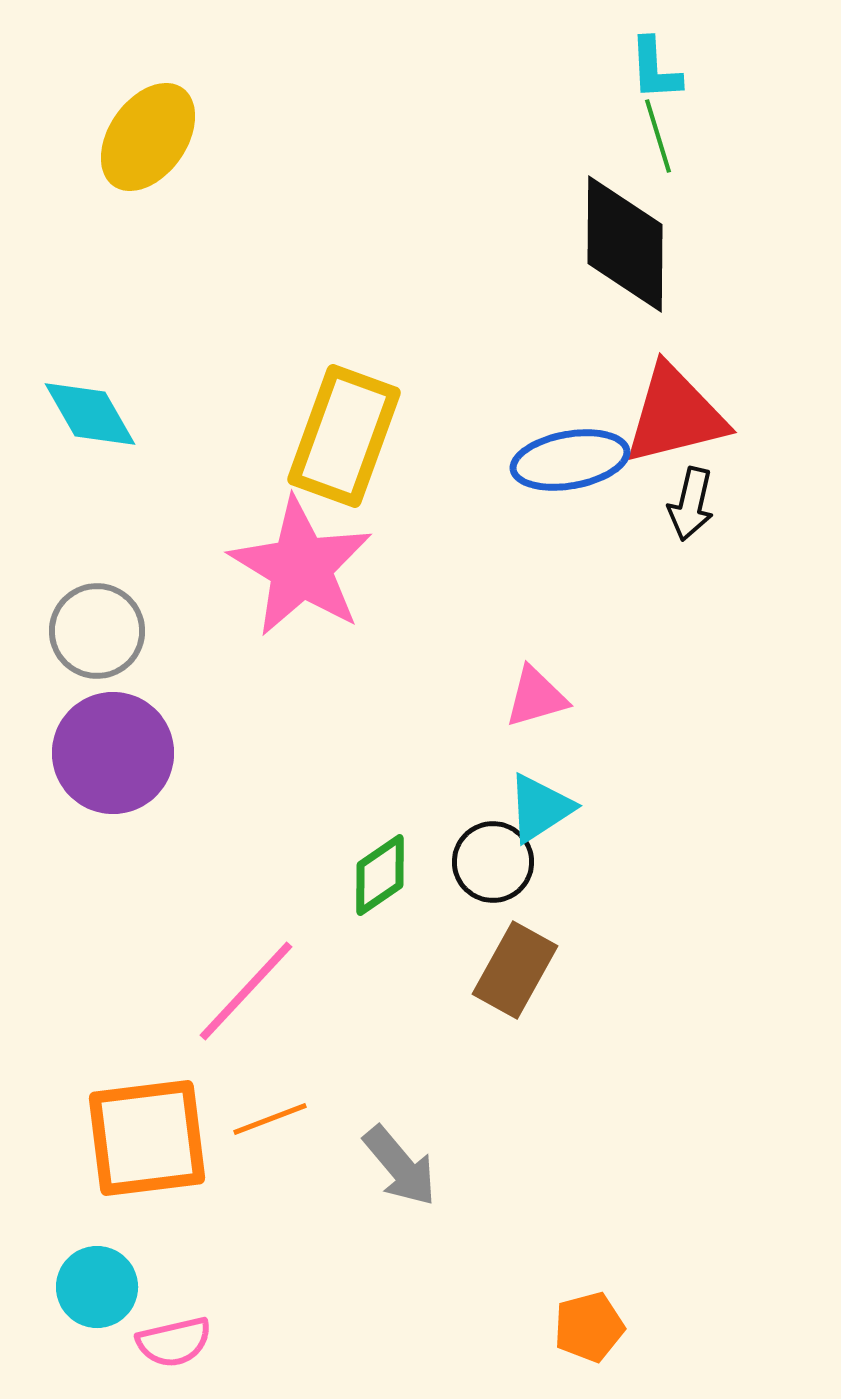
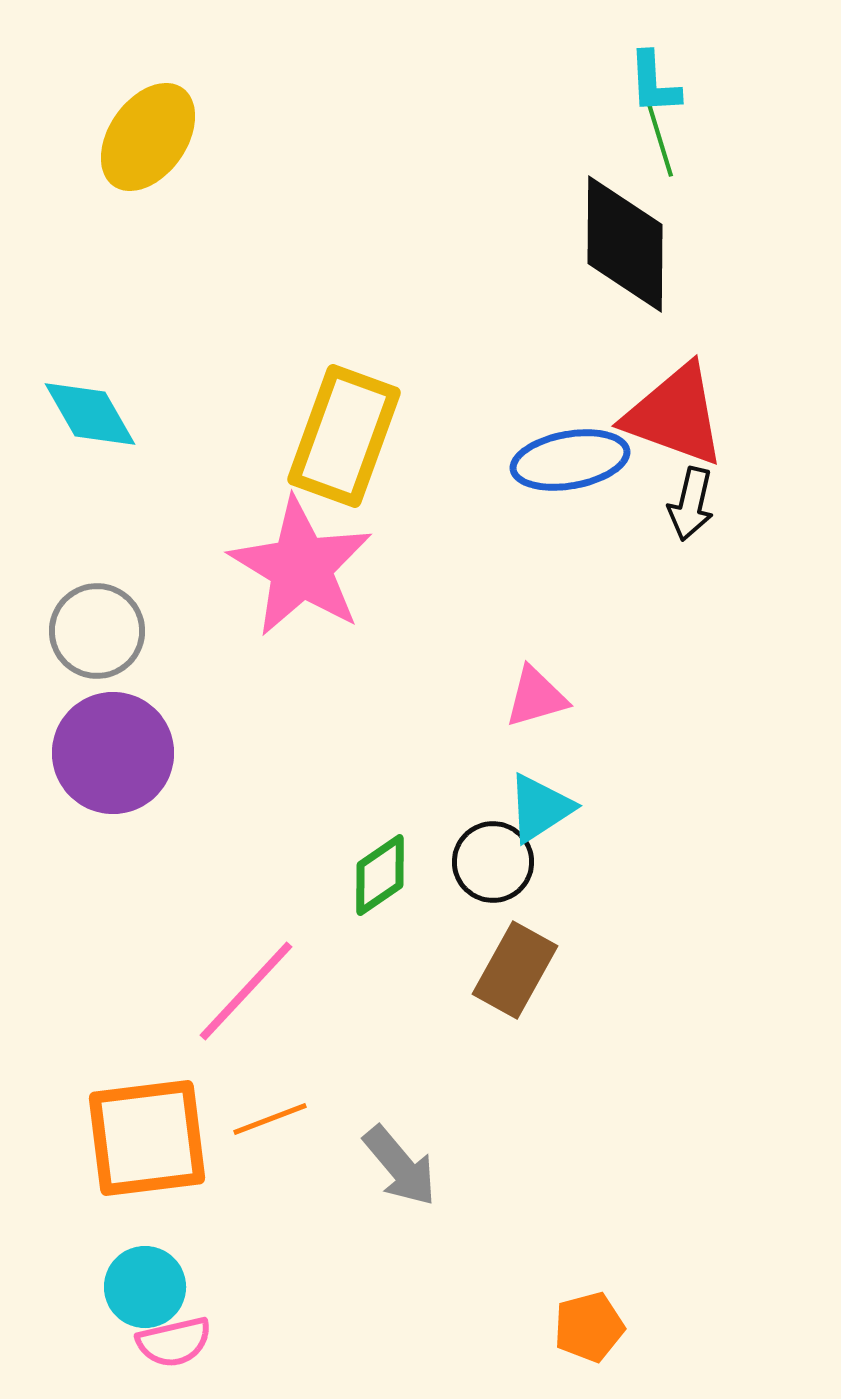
cyan L-shape: moved 1 px left, 14 px down
green line: moved 2 px right, 4 px down
red triangle: rotated 34 degrees clockwise
cyan circle: moved 48 px right
